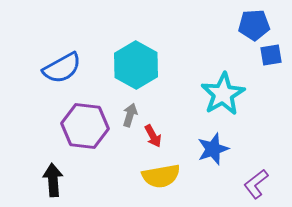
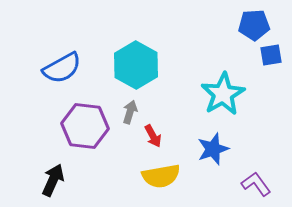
gray arrow: moved 3 px up
black arrow: rotated 28 degrees clockwise
purple L-shape: rotated 92 degrees clockwise
